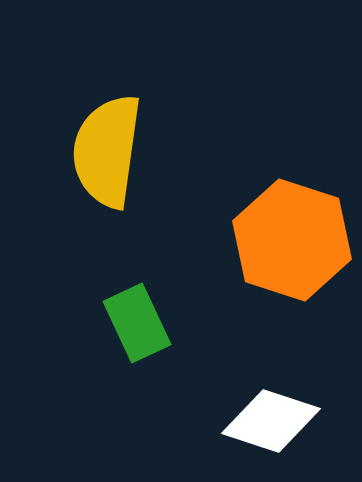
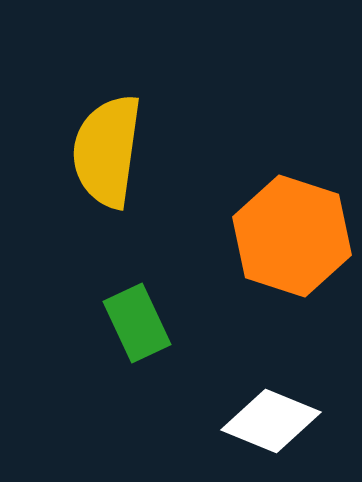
orange hexagon: moved 4 px up
white diamond: rotated 4 degrees clockwise
